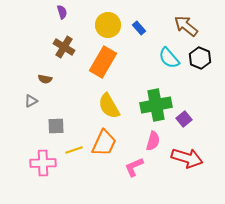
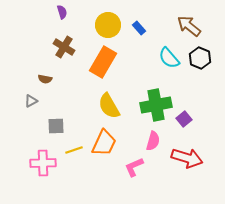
brown arrow: moved 3 px right
